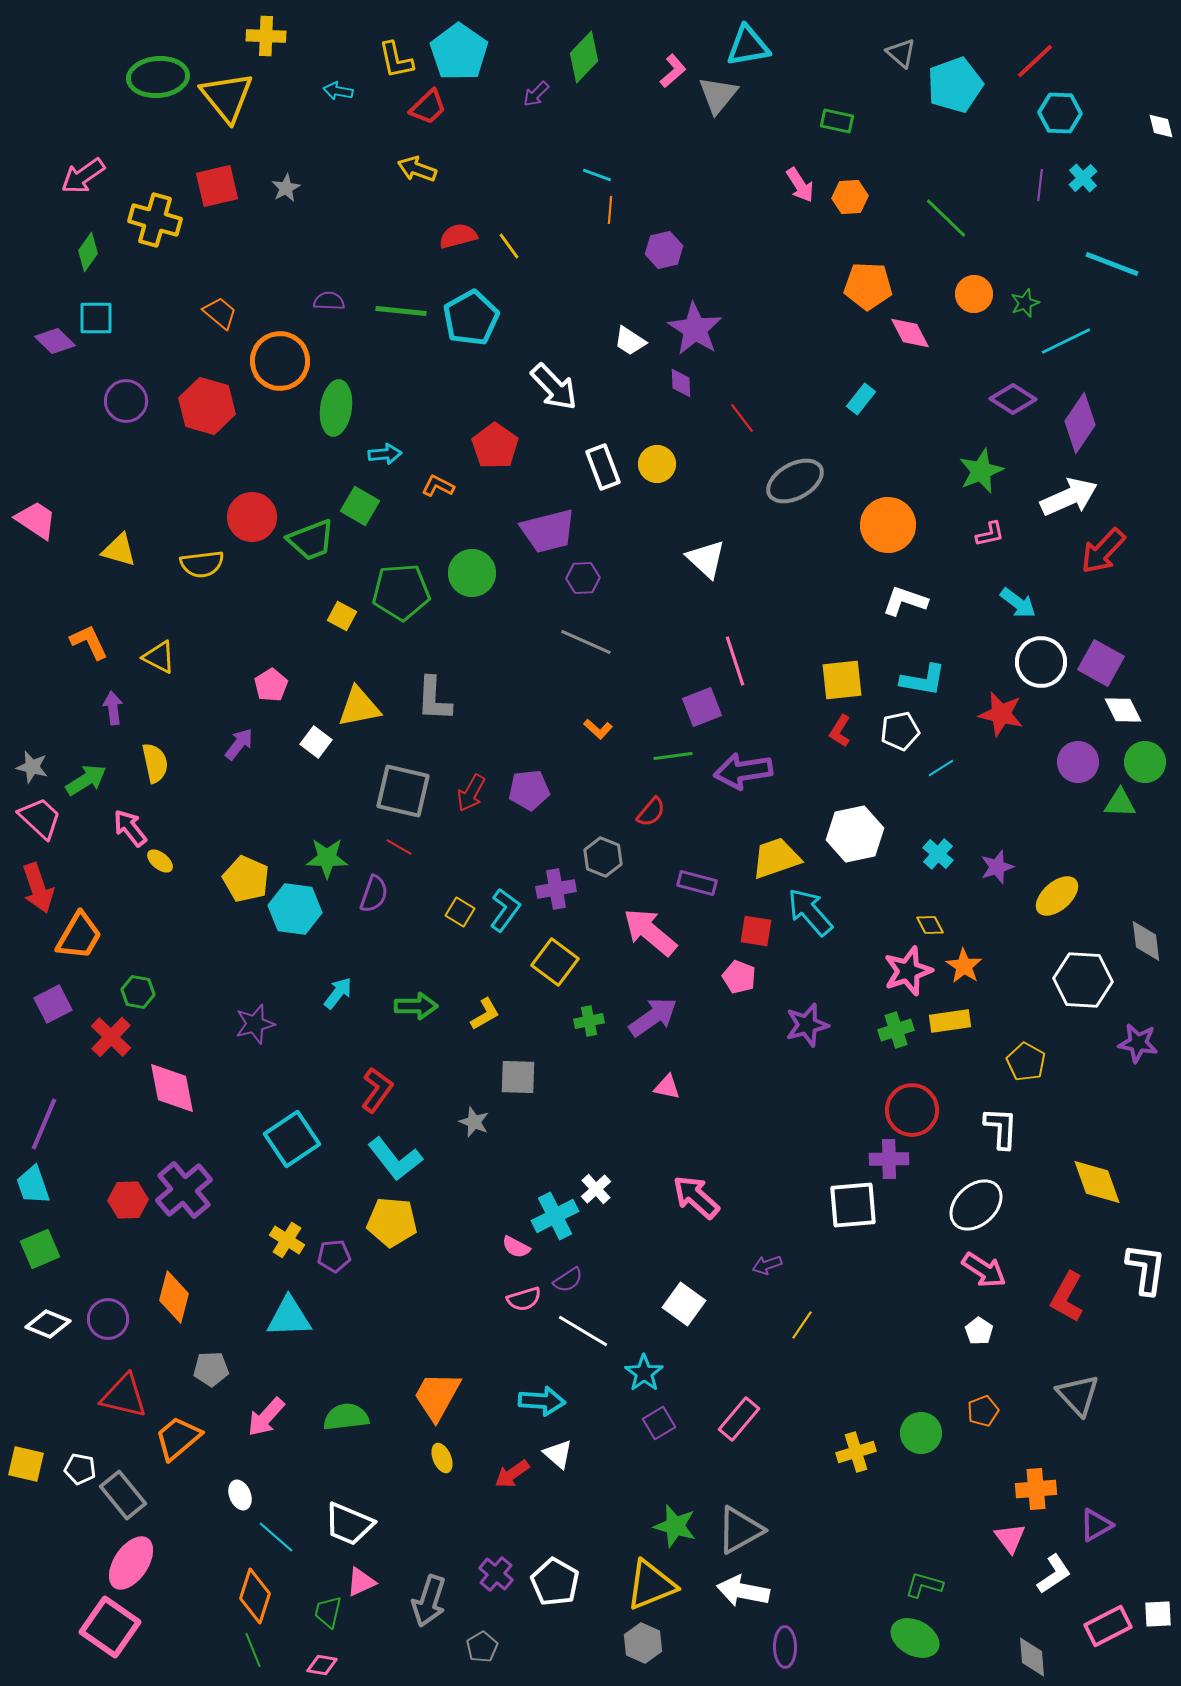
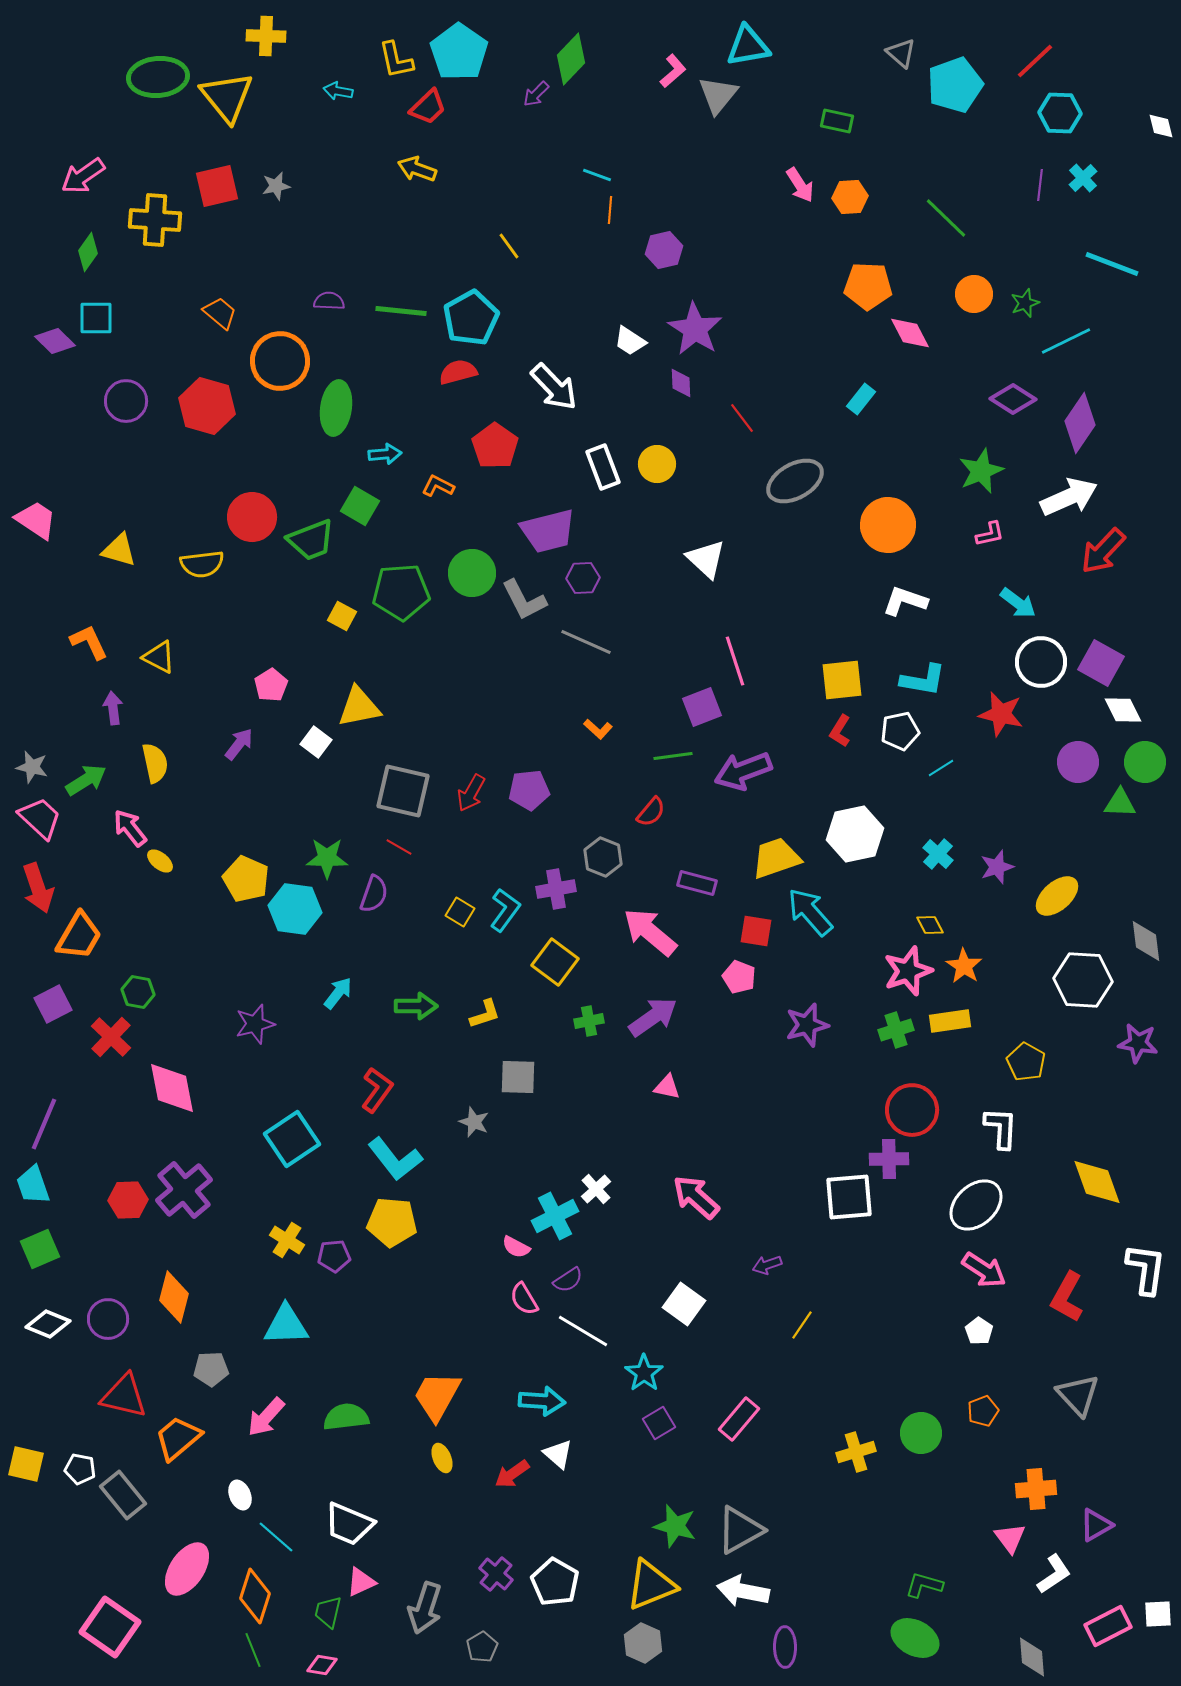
green diamond at (584, 57): moved 13 px left, 2 px down
gray star at (286, 188): moved 10 px left, 2 px up; rotated 16 degrees clockwise
yellow cross at (155, 220): rotated 12 degrees counterclockwise
red semicircle at (458, 236): moved 136 px down
gray L-shape at (434, 699): moved 90 px right, 99 px up; rotated 30 degrees counterclockwise
purple arrow at (743, 771): rotated 12 degrees counterclockwise
yellow L-shape at (485, 1014): rotated 12 degrees clockwise
white square at (853, 1205): moved 4 px left, 8 px up
pink semicircle at (524, 1299): rotated 76 degrees clockwise
cyan triangle at (289, 1317): moved 3 px left, 8 px down
pink ellipse at (131, 1563): moved 56 px right, 6 px down
gray arrow at (429, 1601): moved 4 px left, 7 px down
